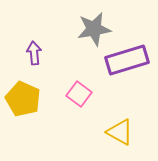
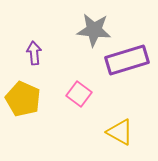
gray star: moved 1 px down; rotated 16 degrees clockwise
